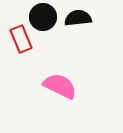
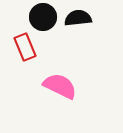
red rectangle: moved 4 px right, 8 px down
